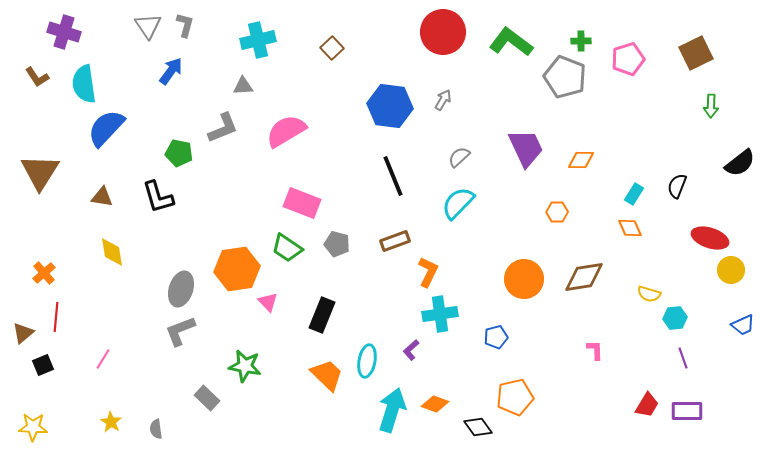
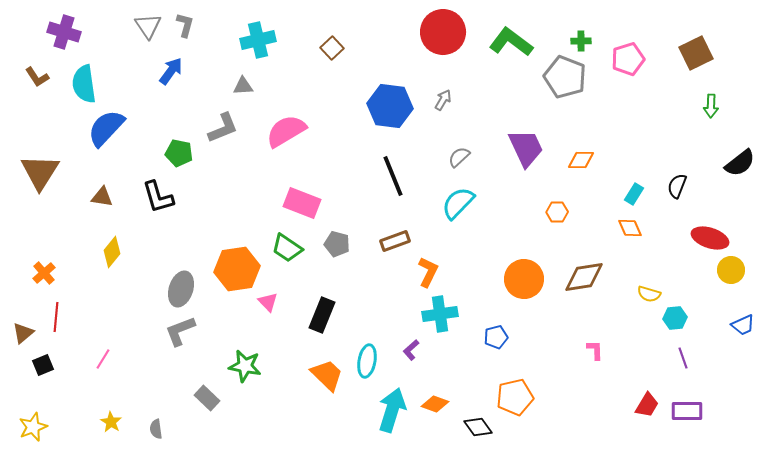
yellow diamond at (112, 252): rotated 48 degrees clockwise
yellow star at (33, 427): rotated 24 degrees counterclockwise
